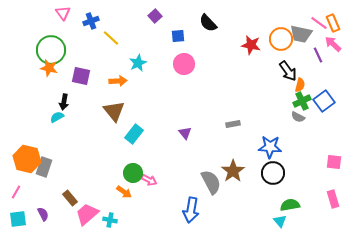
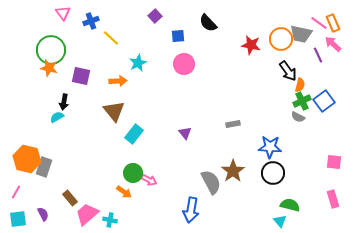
green semicircle at (290, 205): rotated 24 degrees clockwise
